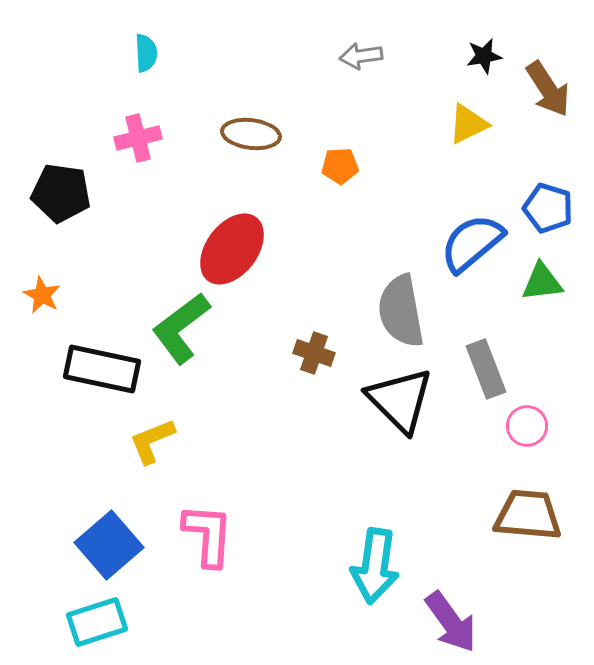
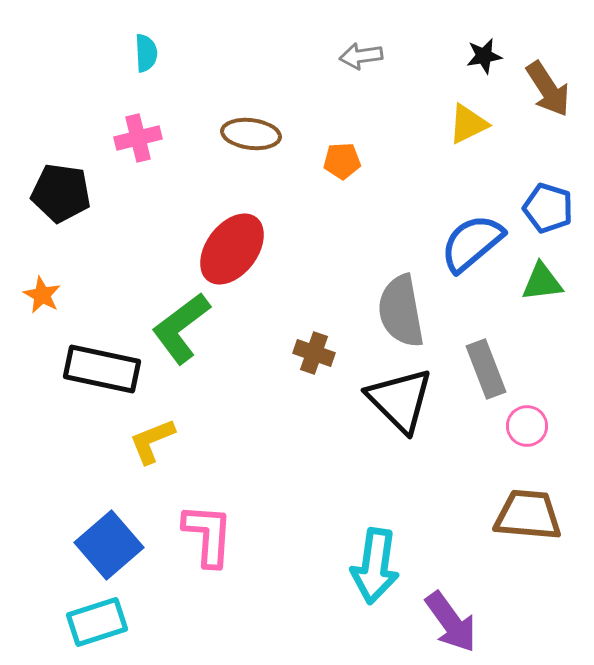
orange pentagon: moved 2 px right, 5 px up
